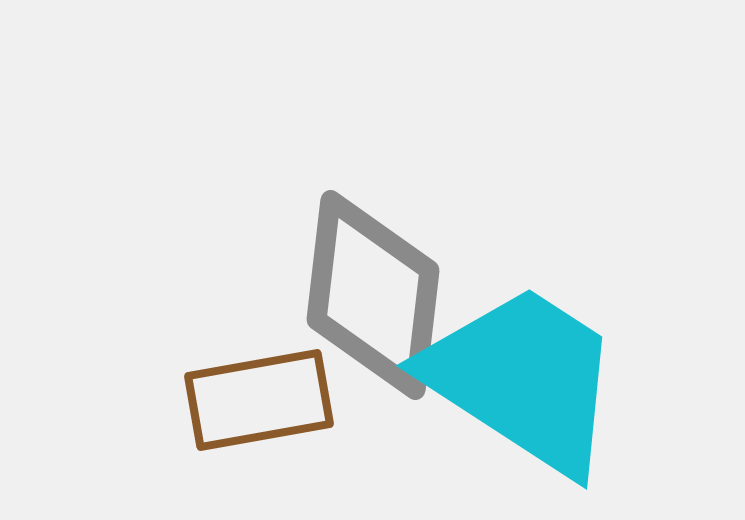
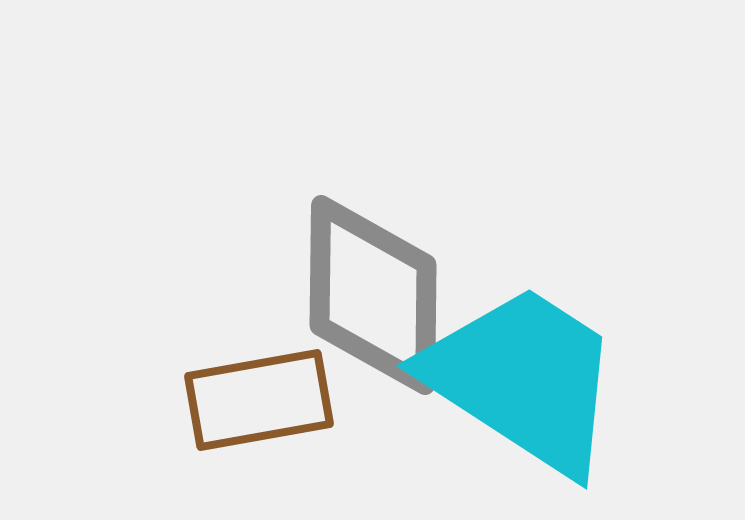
gray diamond: rotated 6 degrees counterclockwise
